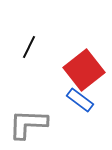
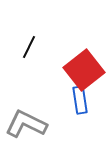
blue rectangle: rotated 44 degrees clockwise
gray L-shape: moved 2 px left; rotated 24 degrees clockwise
